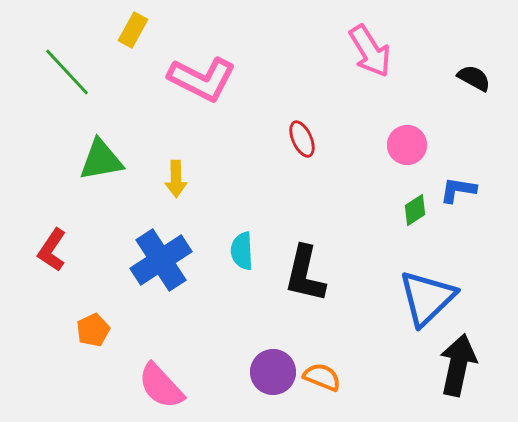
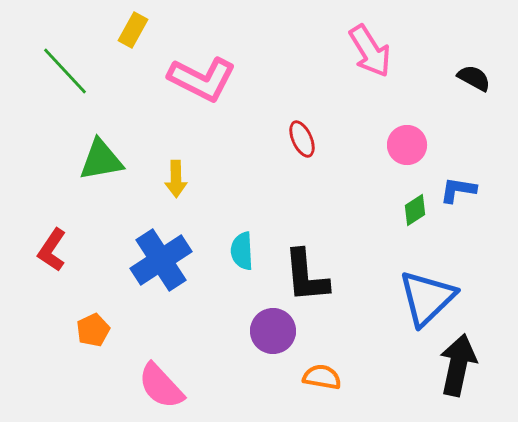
green line: moved 2 px left, 1 px up
black L-shape: moved 1 px right, 2 px down; rotated 18 degrees counterclockwise
purple circle: moved 41 px up
orange semicircle: rotated 12 degrees counterclockwise
